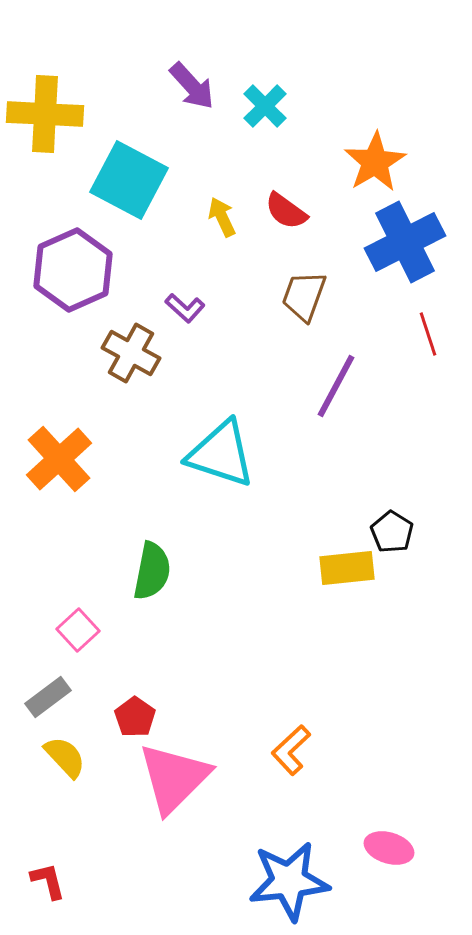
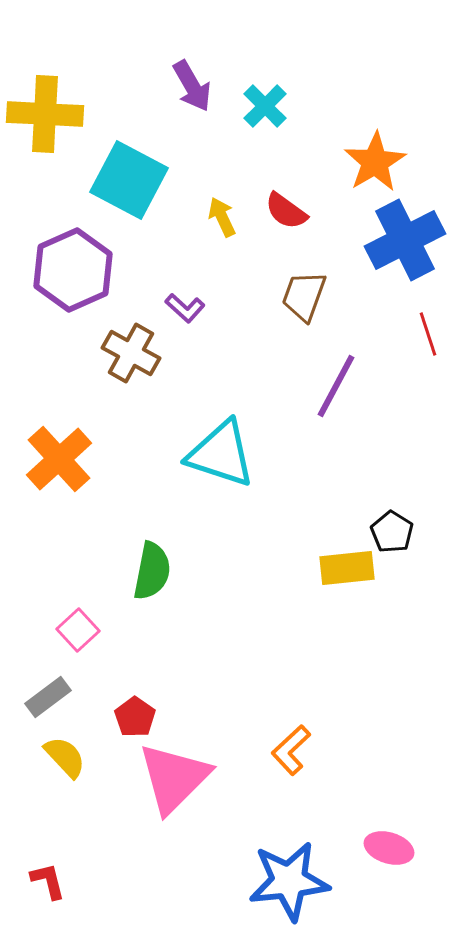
purple arrow: rotated 12 degrees clockwise
blue cross: moved 2 px up
